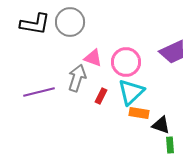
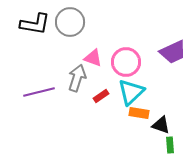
red rectangle: rotated 28 degrees clockwise
